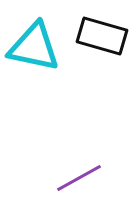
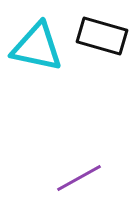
cyan triangle: moved 3 px right
